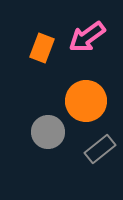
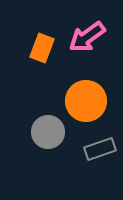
gray rectangle: rotated 20 degrees clockwise
